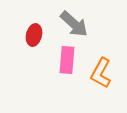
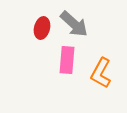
red ellipse: moved 8 px right, 7 px up
